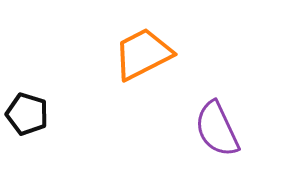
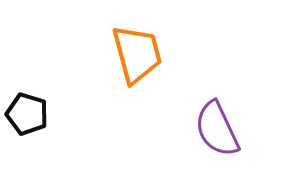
orange trapezoid: moved 6 px left; rotated 102 degrees clockwise
